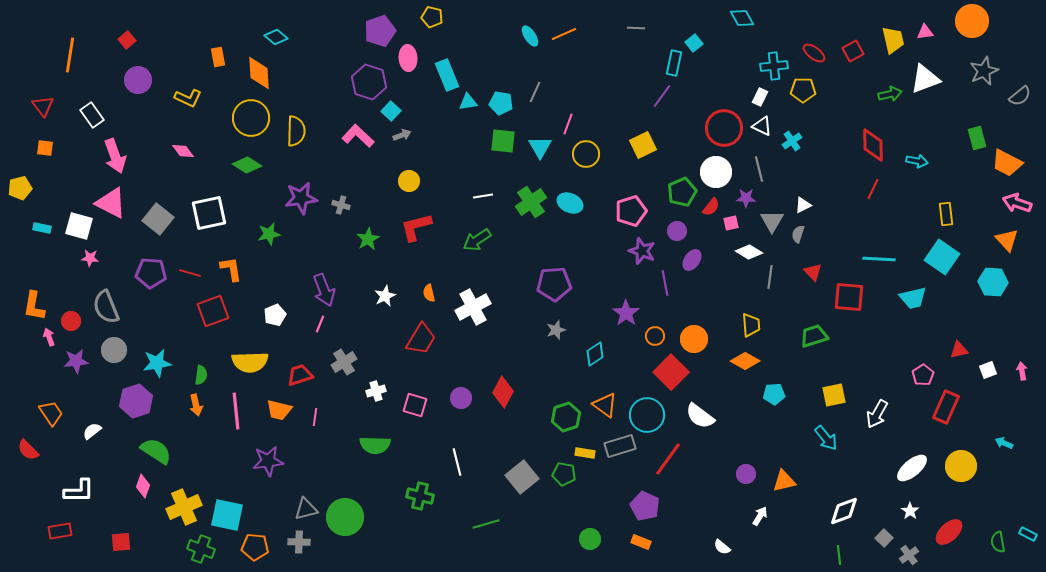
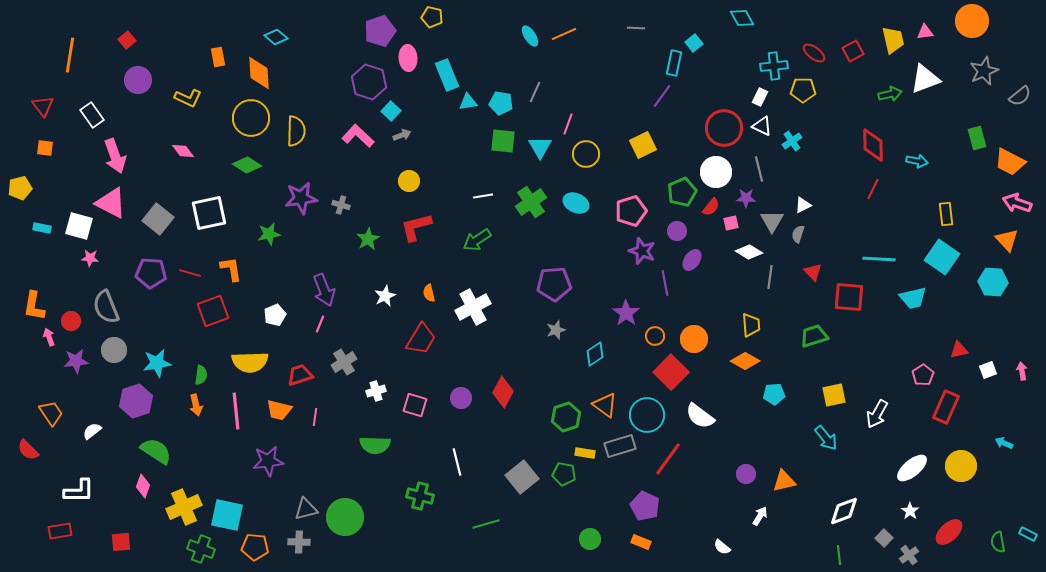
orange trapezoid at (1007, 163): moved 3 px right, 1 px up
cyan ellipse at (570, 203): moved 6 px right
